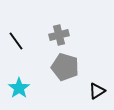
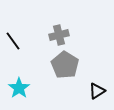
black line: moved 3 px left
gray pentagon: moved 2 px up; rotated 16 degrees clockwise
